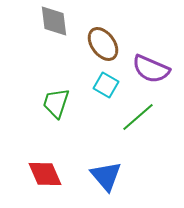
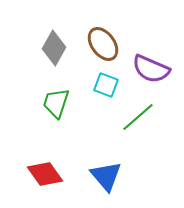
gray diamond: moved 27 px down; rotated 36 degrees clockwise
cyan square: rotated 10 degrees counterclockwise
red diamond: rotated 12 degrees counterclockwise
